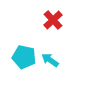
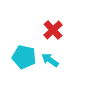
red cross: moved 10 px down
